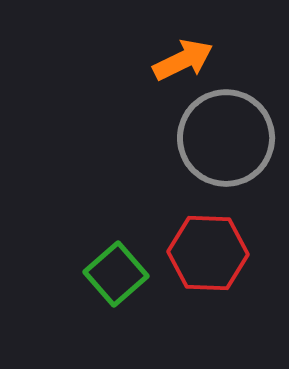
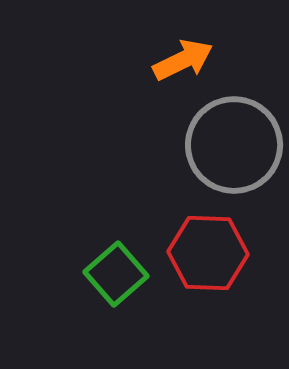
gray circle: moved 8 px right, 7 px down
